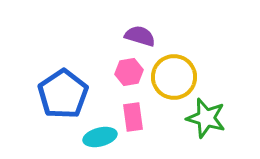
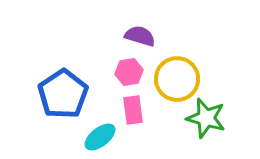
yellow circle: moved 3 px right, 2 px down
pink rectangle: moved 7 px up
cyan ellipse: rotated 24 degrees counterclockwise
